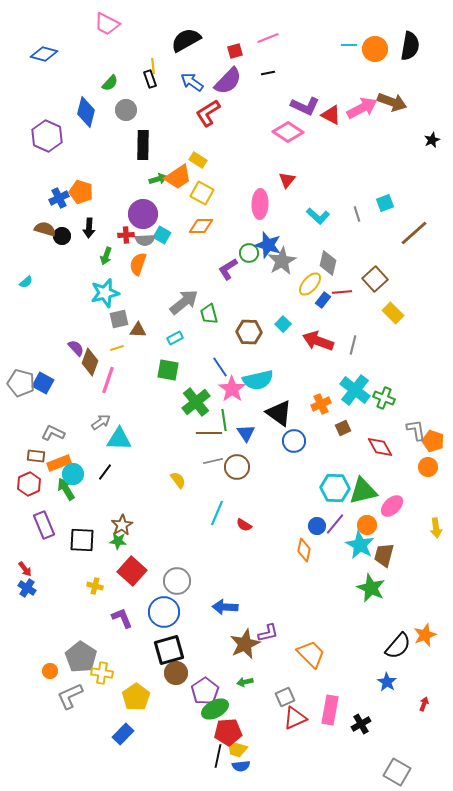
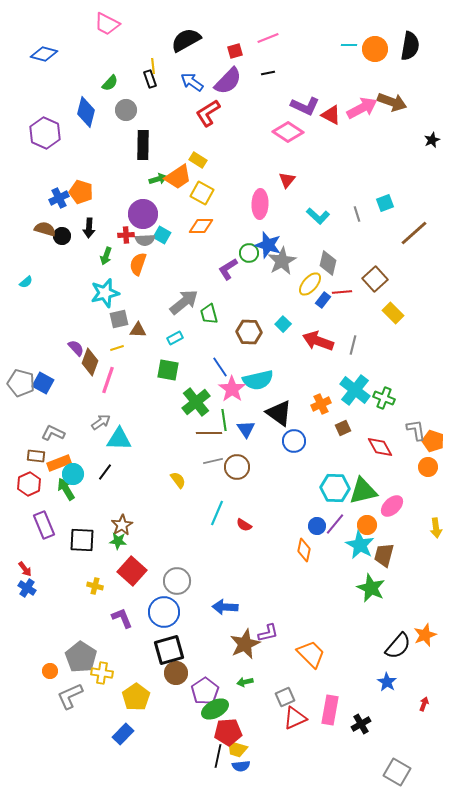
purple hexagon at (47, 136): moved 2 px left, 3 px up
blue triangle at (246, 433): moved 4 px up
